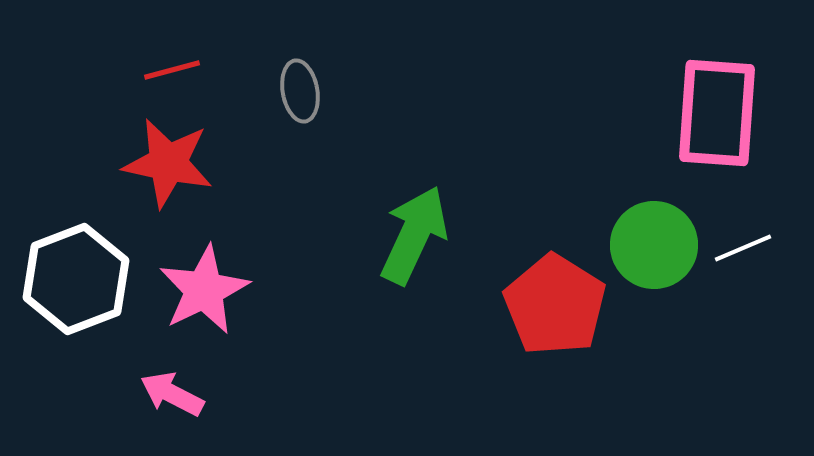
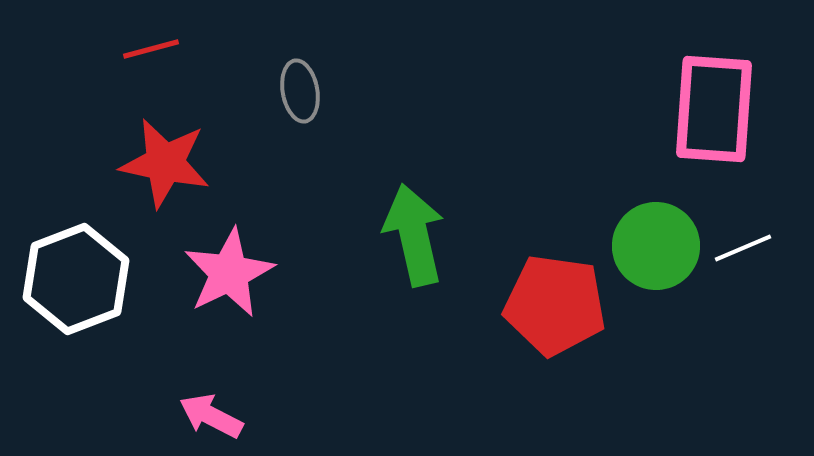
red line: moved 21 px left, 21 px up
pink rectangle: moved 3 px left, 4 px up
red star: moved 3 px left
green arrow: rotated 38 degrees counterclockwise
green circle: moved 2 px right, 1 px down
pink star: moved 25 px right, 17 px up
red pentagon: rotated 24 degrees counterclockwise
pink arrow: moved 39 px right, 22 px down
